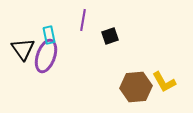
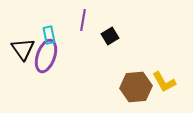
black square: rotated 12 degrees counterclockwise
